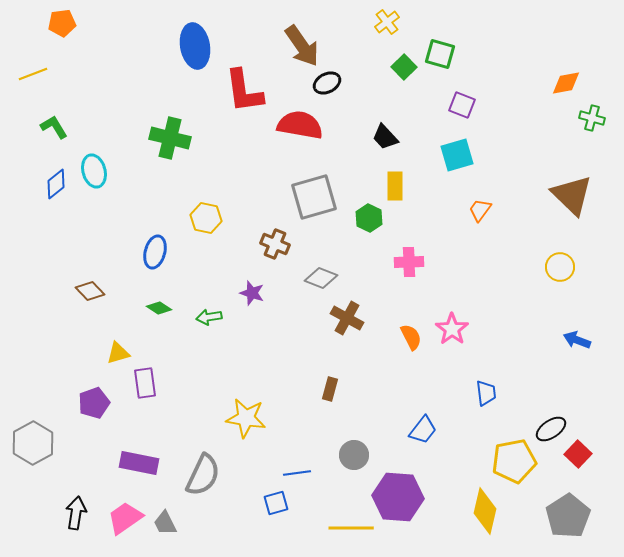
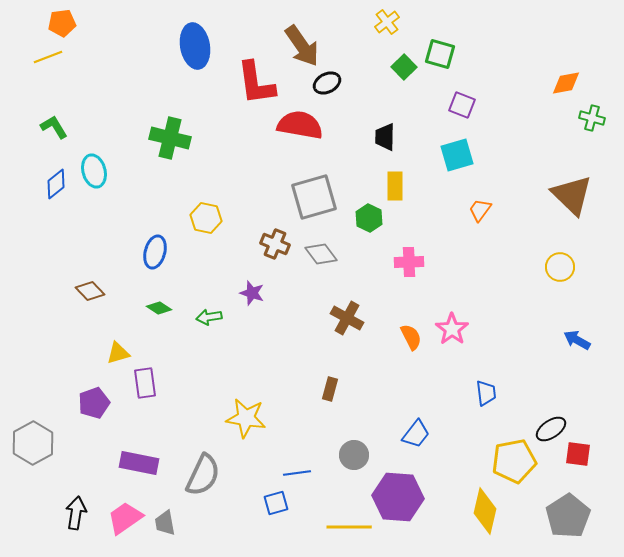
yellow line at (33, 74): moved 15 px right, 17 px up
red L-shape at (244, 91): moved 12 px right, 8 px up
black trapezoid at (385, 137): rotated 44 degrees clockwise
gray diamond at (321, 278): moved 24 px up; rotated 32 degrees clockwise
blue arrow at (577, 340): rotated 8 degrees clockwise
blue trapezoid at (423, 430): moved 7 px left, 4 px down
red square at (578, 454): rotated 36 degrees counterclockwise
gray trapezoid at (165, 523): rotated 16 degrees clockwise
yellow line at (351, 528): moved 2 px left, 1 px up
